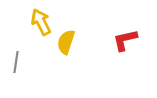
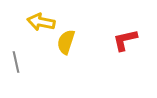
yellow arrow: rotated 52 degrees counterclockwise
gray line: rotated 20 degrees counterclockwise
